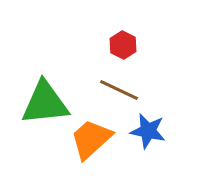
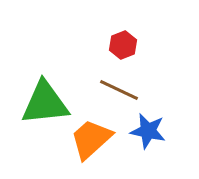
red hexagon: rotated 12 degrees clockwise
